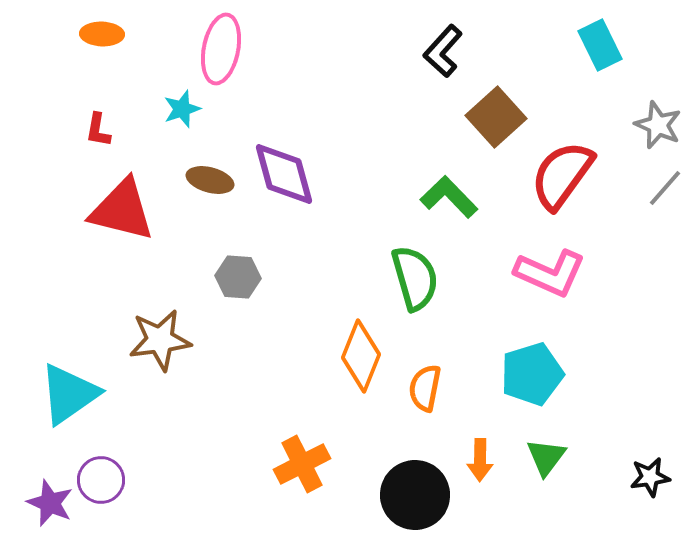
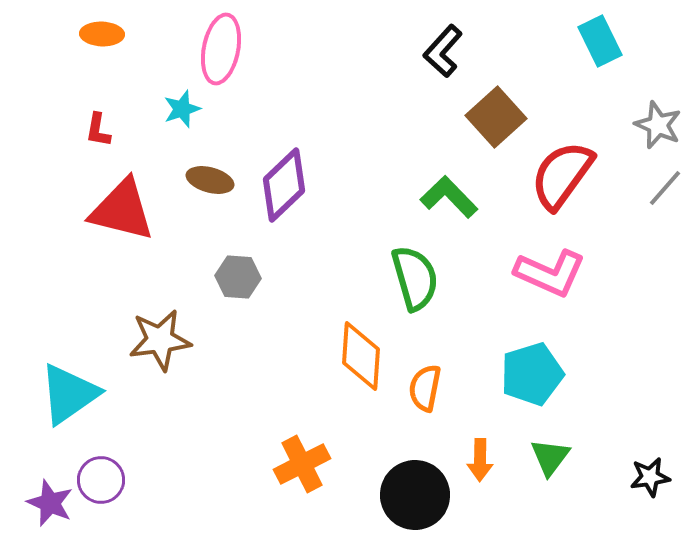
cyan rectangle: moved 4 px up
purple diamond: moved 11 px down; rotated 62 degrees clockwise
orange diamond: rotated 18 degrees counterclockwise
green triangle: moved 4 px right
